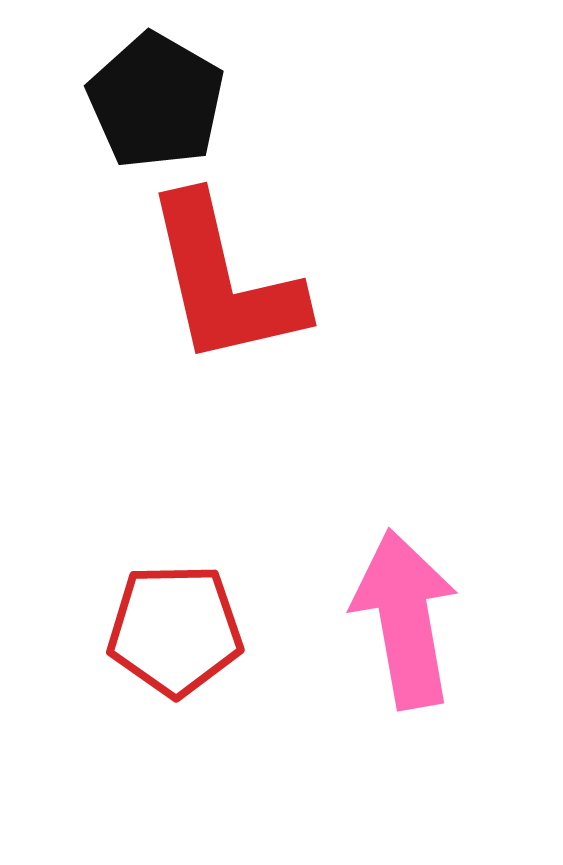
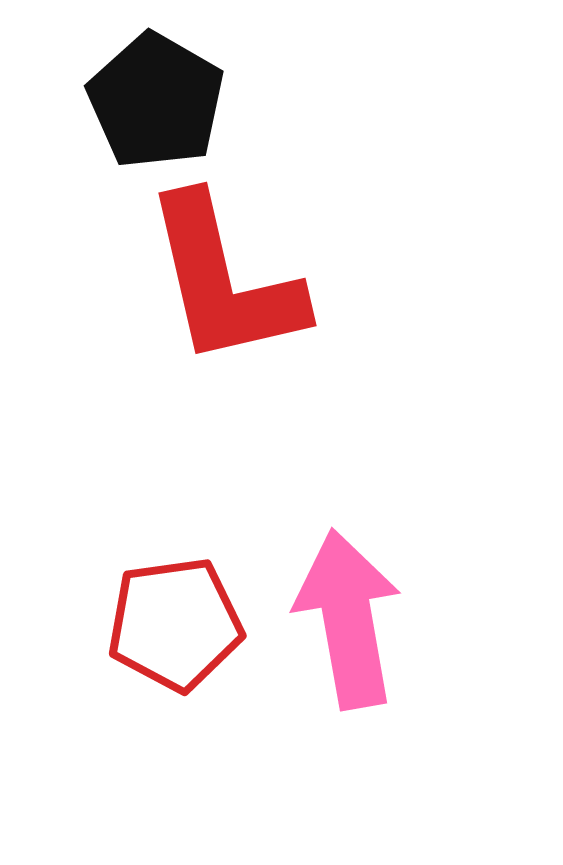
pink arrow: moved 57 px left
red pentagon: moved 6 px up; rotated 7 degrees counterclockwise
